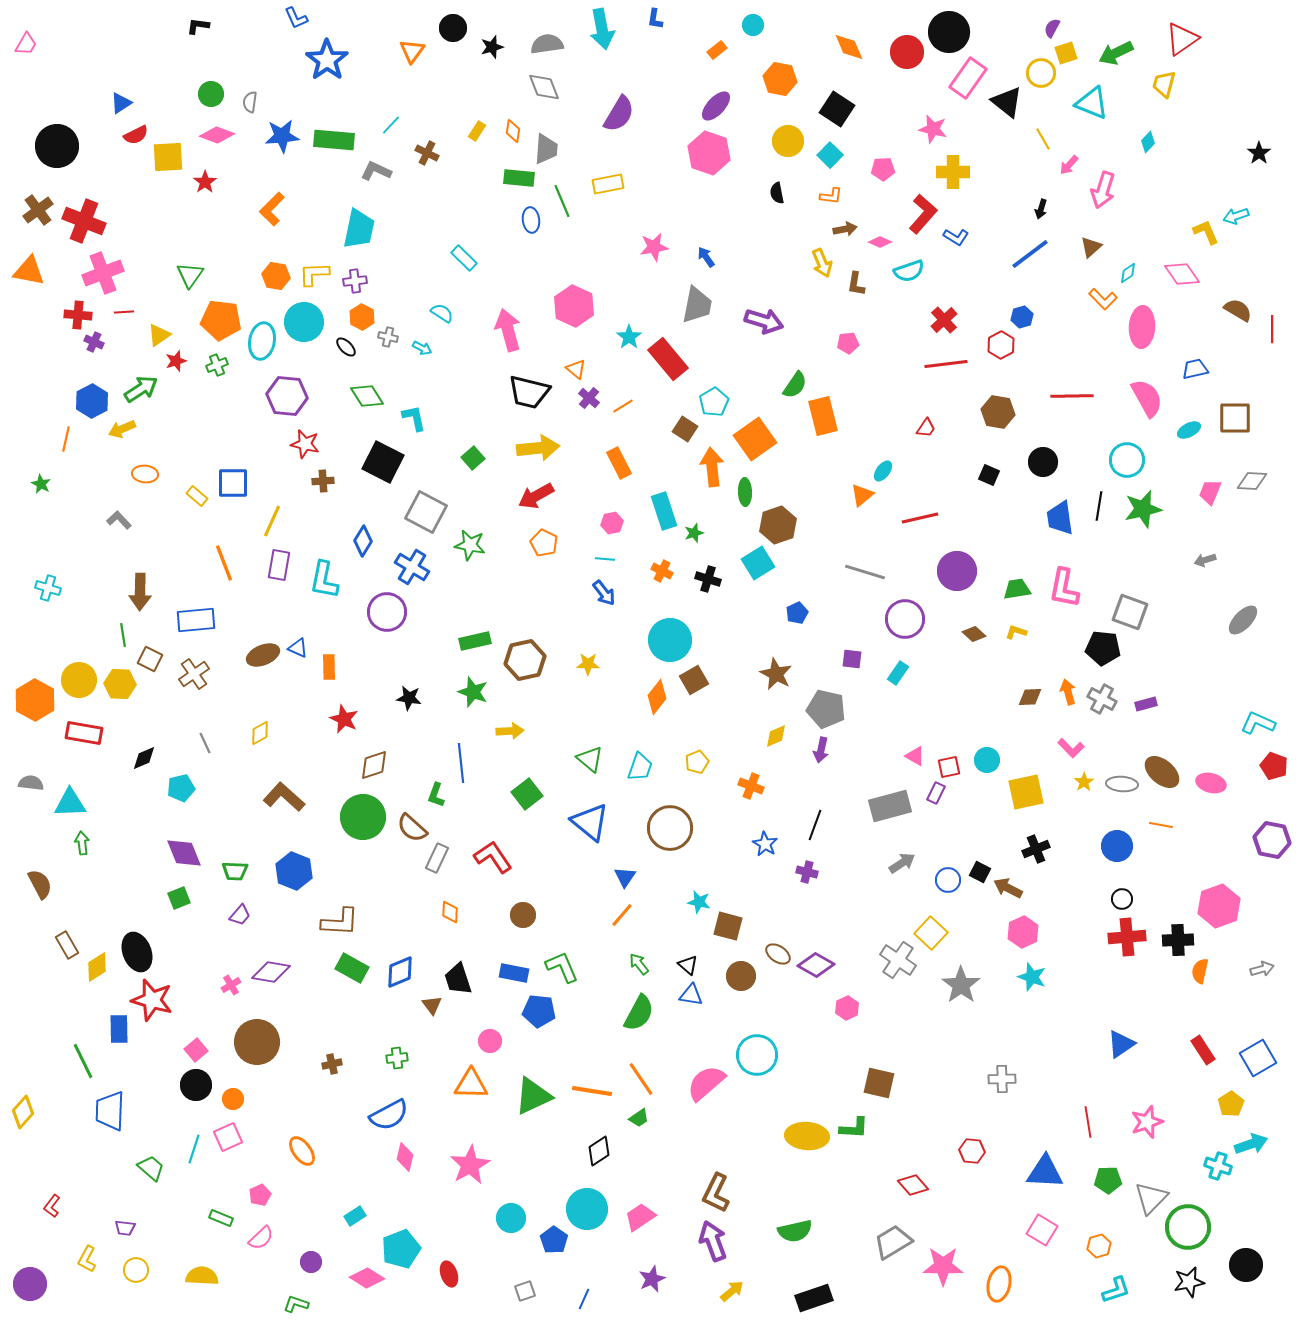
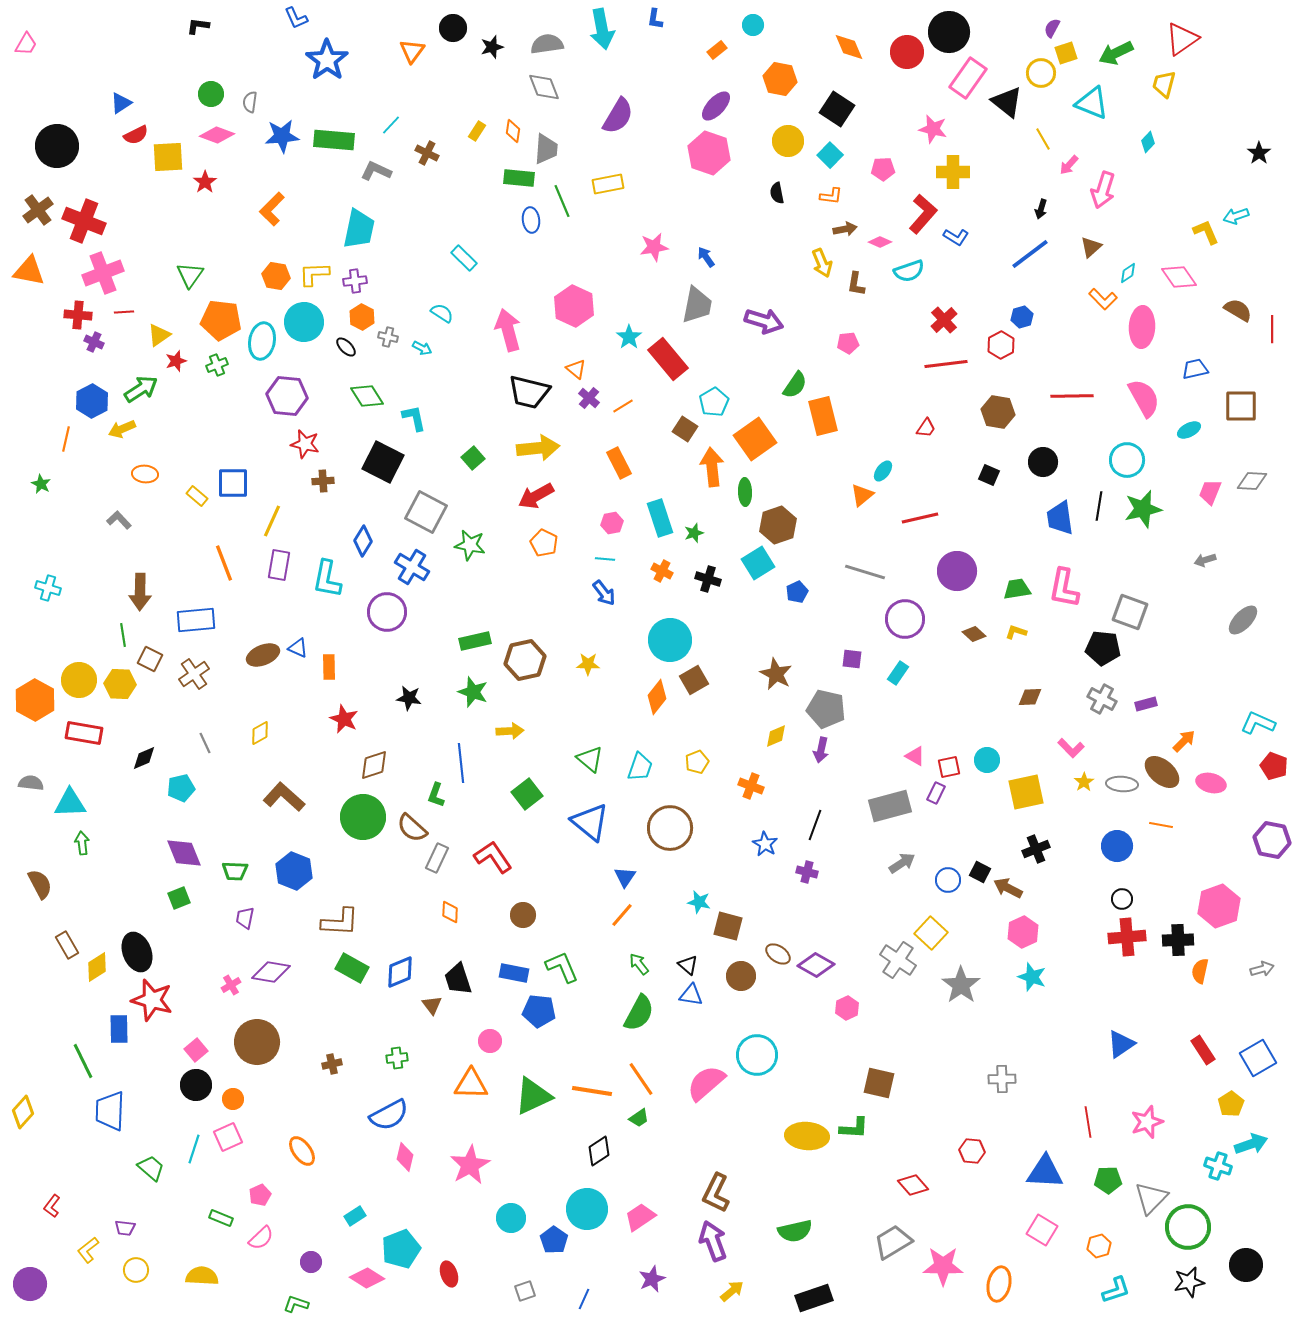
purple semicircle at (619, 114): moved 1 px left, 2 px down
pink diamond at (1182, 274): moved 3 px left, 3 px down
pink semicircle at (1147, 398): moved 3 px left
brown square at (1235, 418): moved 6 px right, 12 px up
cyan rectangle at (664, 511): moved 4 px left, 7 px down
cyan L-shape at (324, 580): moved 3 px right, 1 px up
blue pentagon at (797, 613): moved 21 px up
orange arrow at (1068, 692): moved 116 px right, 49 px down; rotated 60 degrees clockwise
purple trapezoid at (240, 915): moved 5 px right, 3 px down; rotated 150 degrees clockwise
yellow L-shape at (87, 1259): moved 1 px right, 9 px up; rotated 24 degrees clockwise
